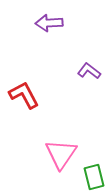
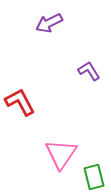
purple arrow: rotated 24 degrees counterclockwise
purple L-shape: rotated 20 degrees clockwise
red L-shape: moved 4 px left, 7 px down
